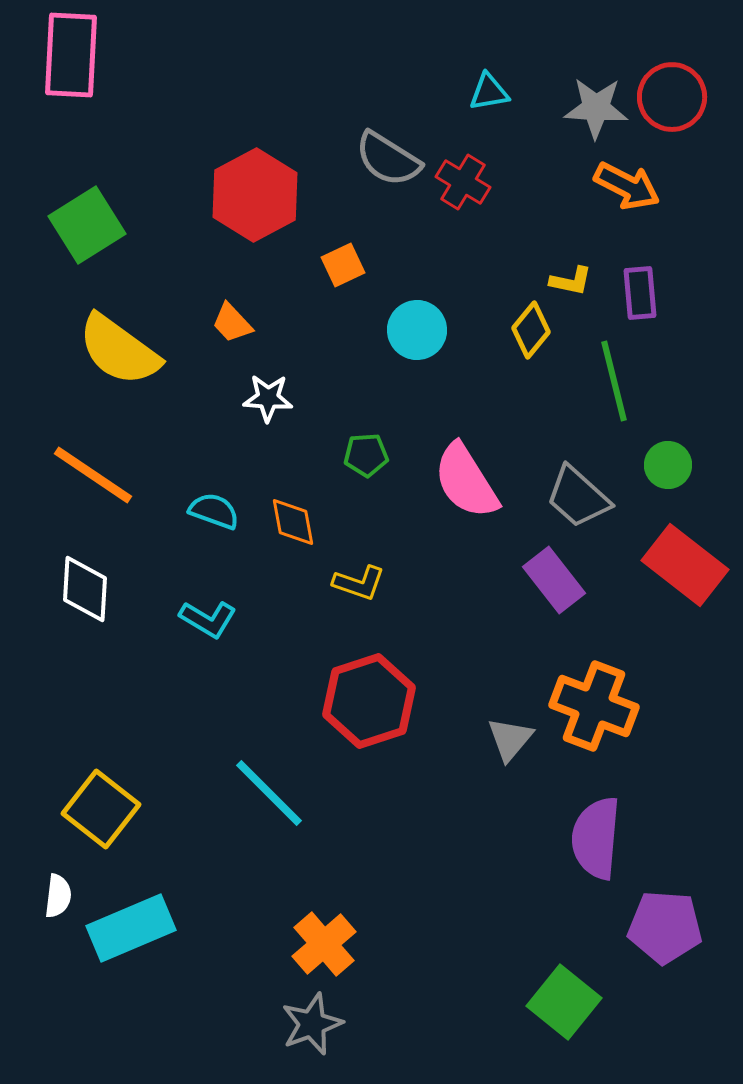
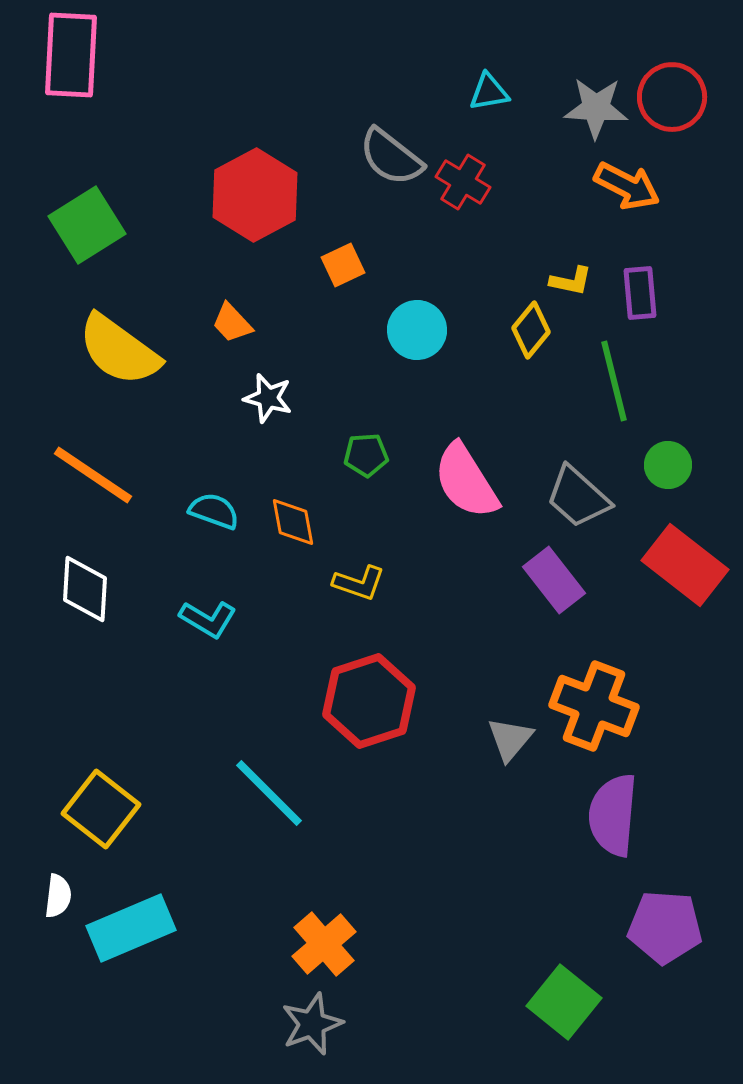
gray semicircle at (388, 159): moved 3 px right, 2 px up; rotated 6 degrees clockwise
white star at (268, 398): rotated 12 degrees clockwise
purple semicircle at (596, 838): moved 17 px right, 23 px up
